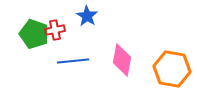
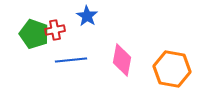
blue line: moved 2 px left, 1 px up
